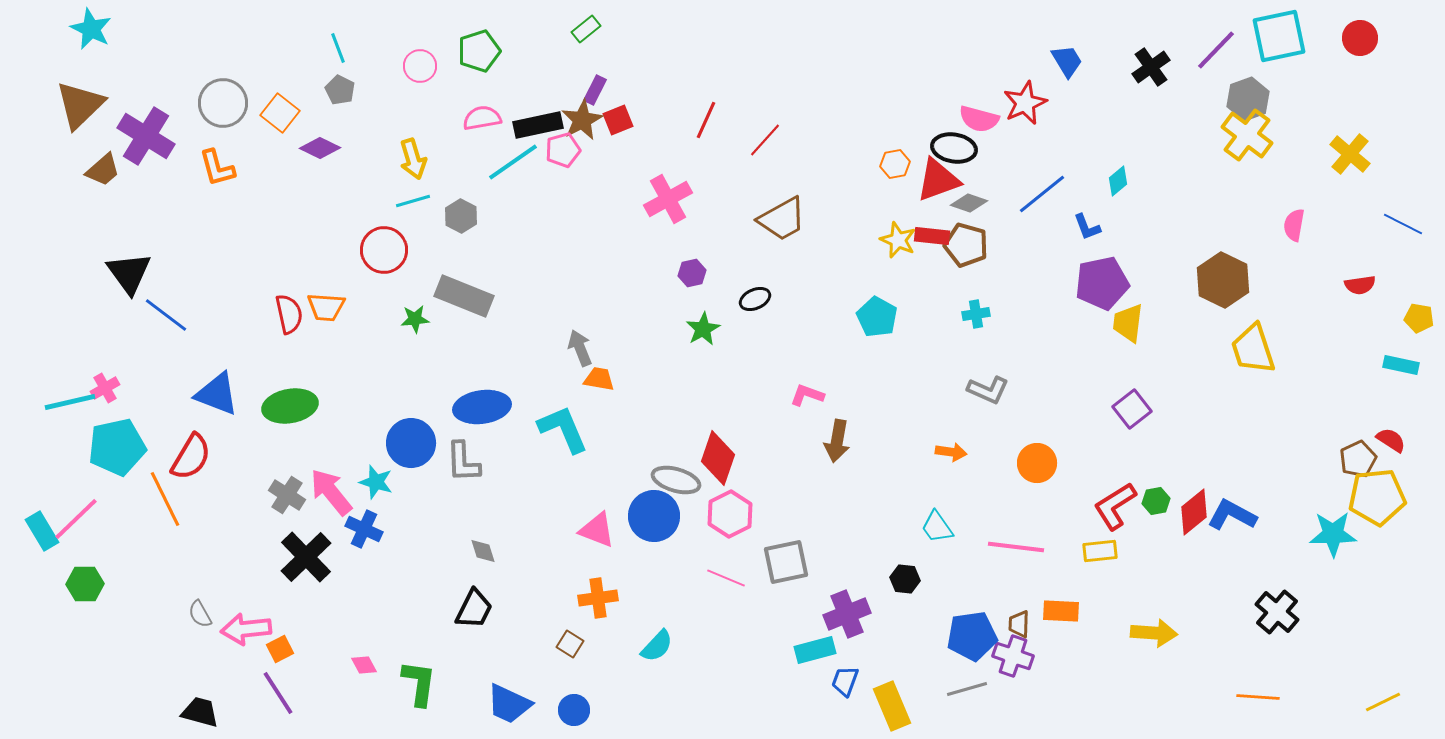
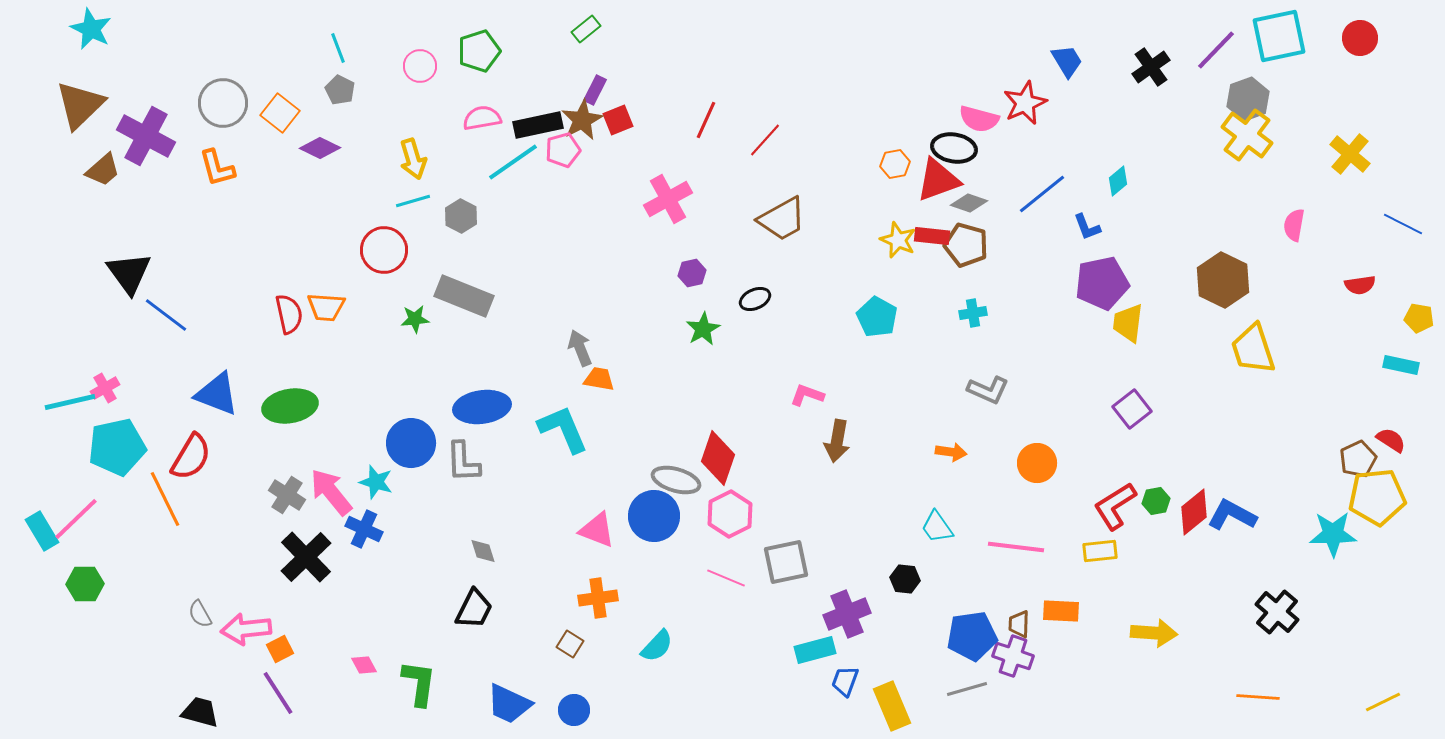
purple cross at (146, 136): rotated 4 degrees counterclockwise
cyan cross at (976, 314): moved 3 px left, 1 px up
